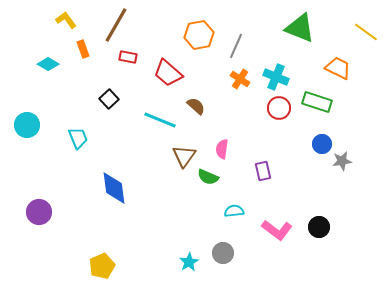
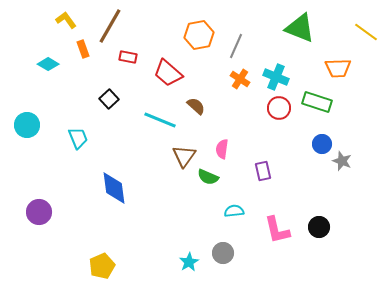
brown line: moved 6 px left, 1 px down
orange trapezoid: rotated 152 degrees clockwise
gray star: rotated 30 degrees clockwise
pink L-shape: rotated 40 degrees clockwise
